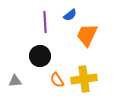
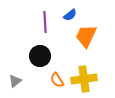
orange trapezoid: moved 1 px left, 1 px down
gray triangle: rotated 32 degrees counterclockwise
